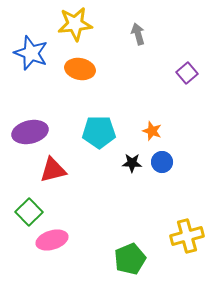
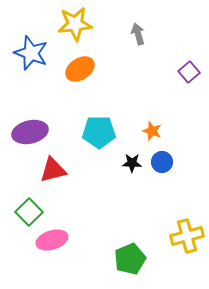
orange ellipse: rotated 44 degrees counterclockwise
purple square: moved 2 px right, 1 px up
